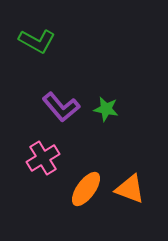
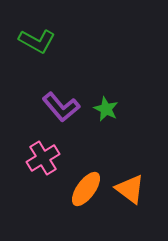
green star: rotated 15 degrees clockwise
orange triangle: rotated 16 degrees clockwise
